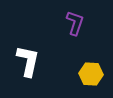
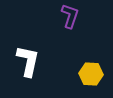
purple L-shape: moved 5 px left, 7 px up
